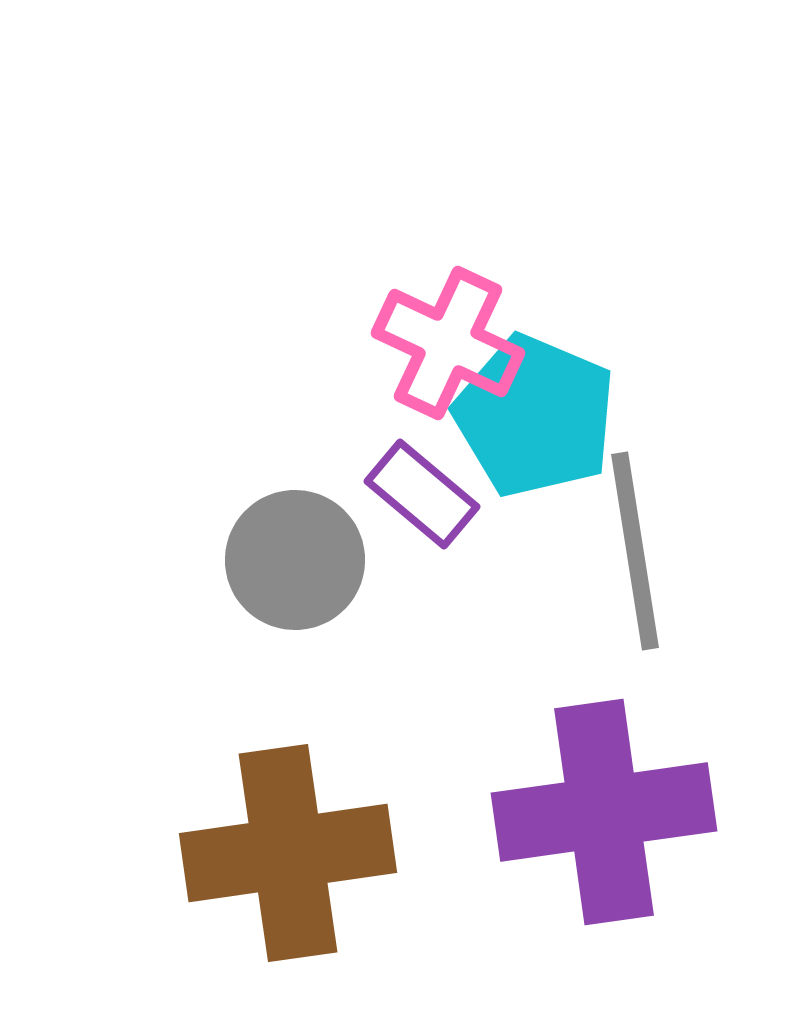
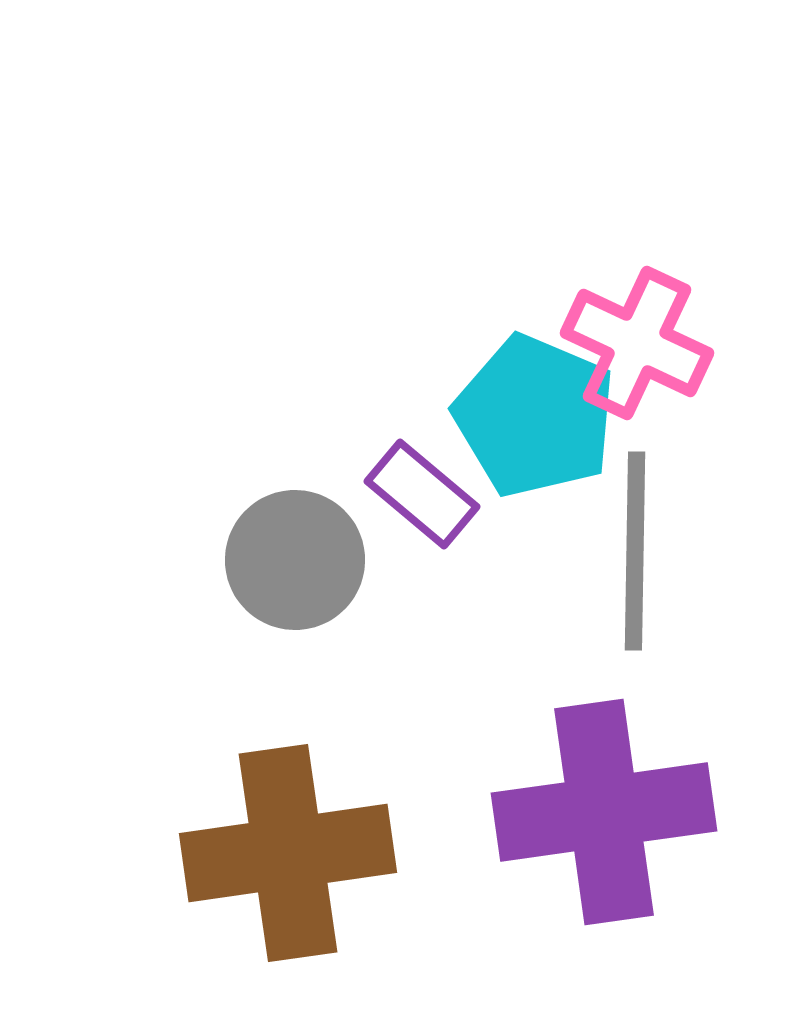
pink cross: moved 189 px right
gray line: rotated 10 degrees clockwise
